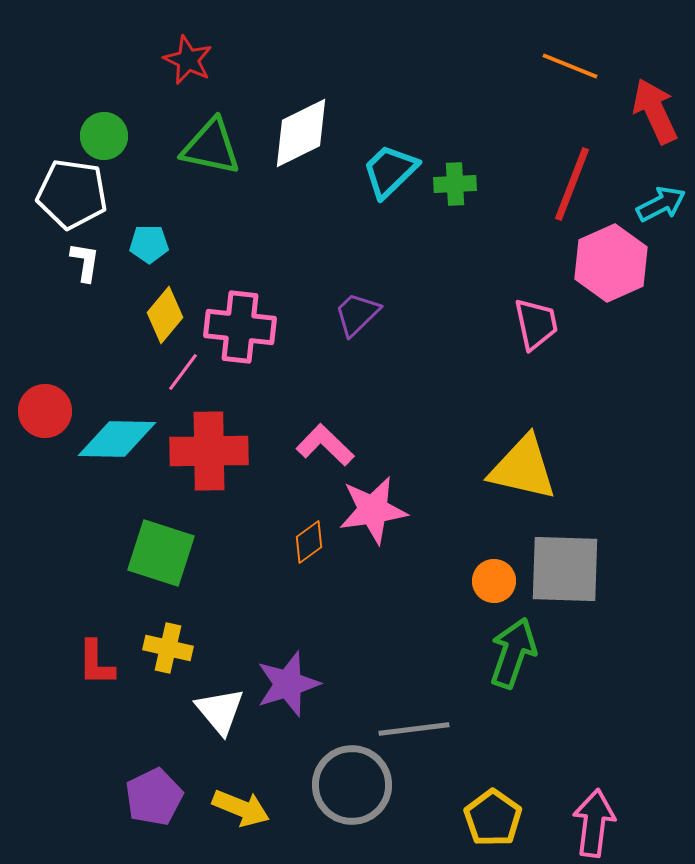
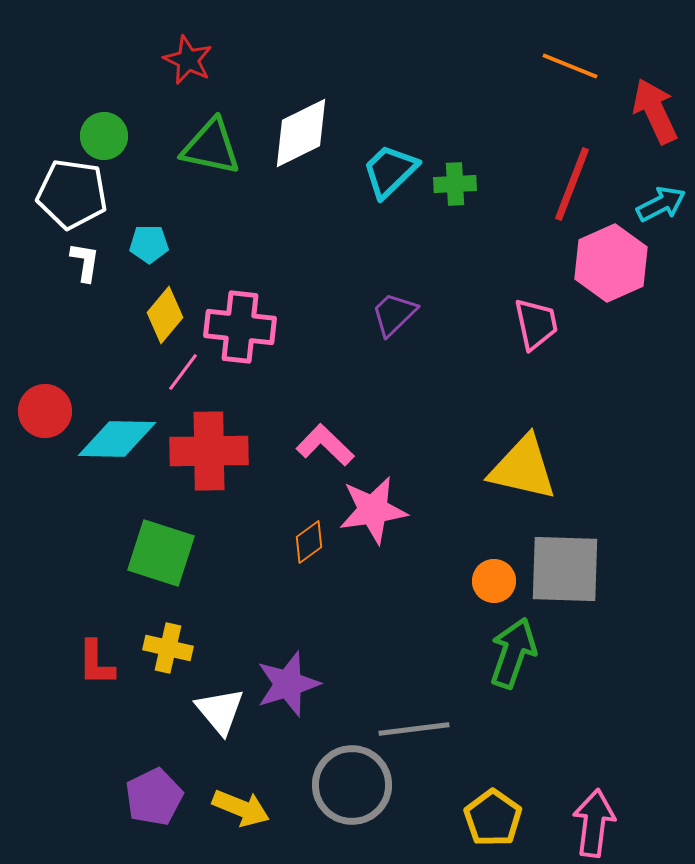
purple trapezoid: moved 37 px right
